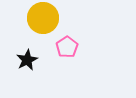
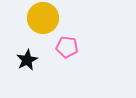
pink pentagon: rotated 30 degrees counterclockwise
